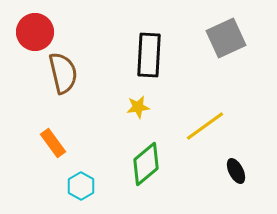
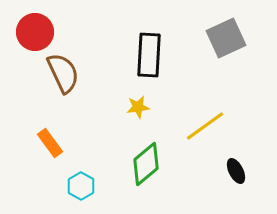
brown semicircle: rotated 12 degrees counterclockwise
orange rectangle: moved 3 px left
